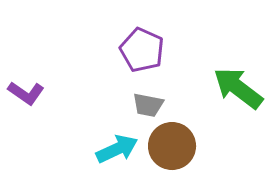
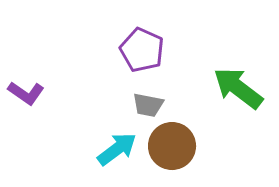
cyan arrow: rotated 12 degrees counterclockwise
